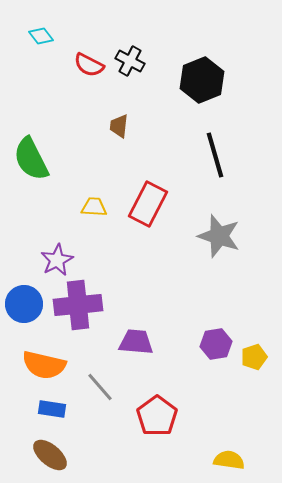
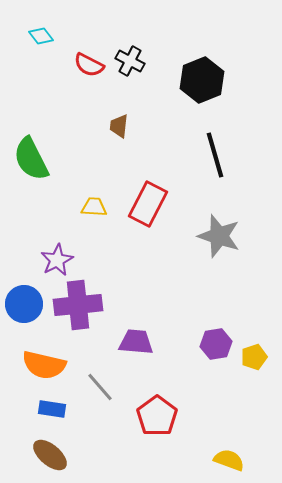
yellow semicircle: rotated 12 degrees clockwise
